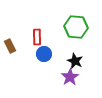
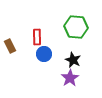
black star: moved 2 px left, 1 px up
purple star: moved 1 px down
